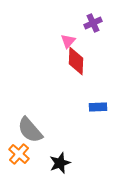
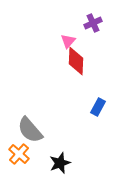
blue rectangle: rotated 60 degrees counterclockwise
